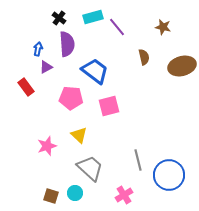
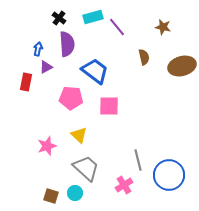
red rectangle: moved 5 px up; rotated 48 degrees clockwise
pink square: rotated 15 degrees clockwise
gray trapezoid: moved 4 px left
pink cross: moved 10 px up
